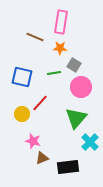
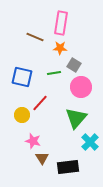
pink rectangle: moved 1 px down
yellow circle: moved 1 px down
brown triangle: rotated 40 degrees counterclockwise
